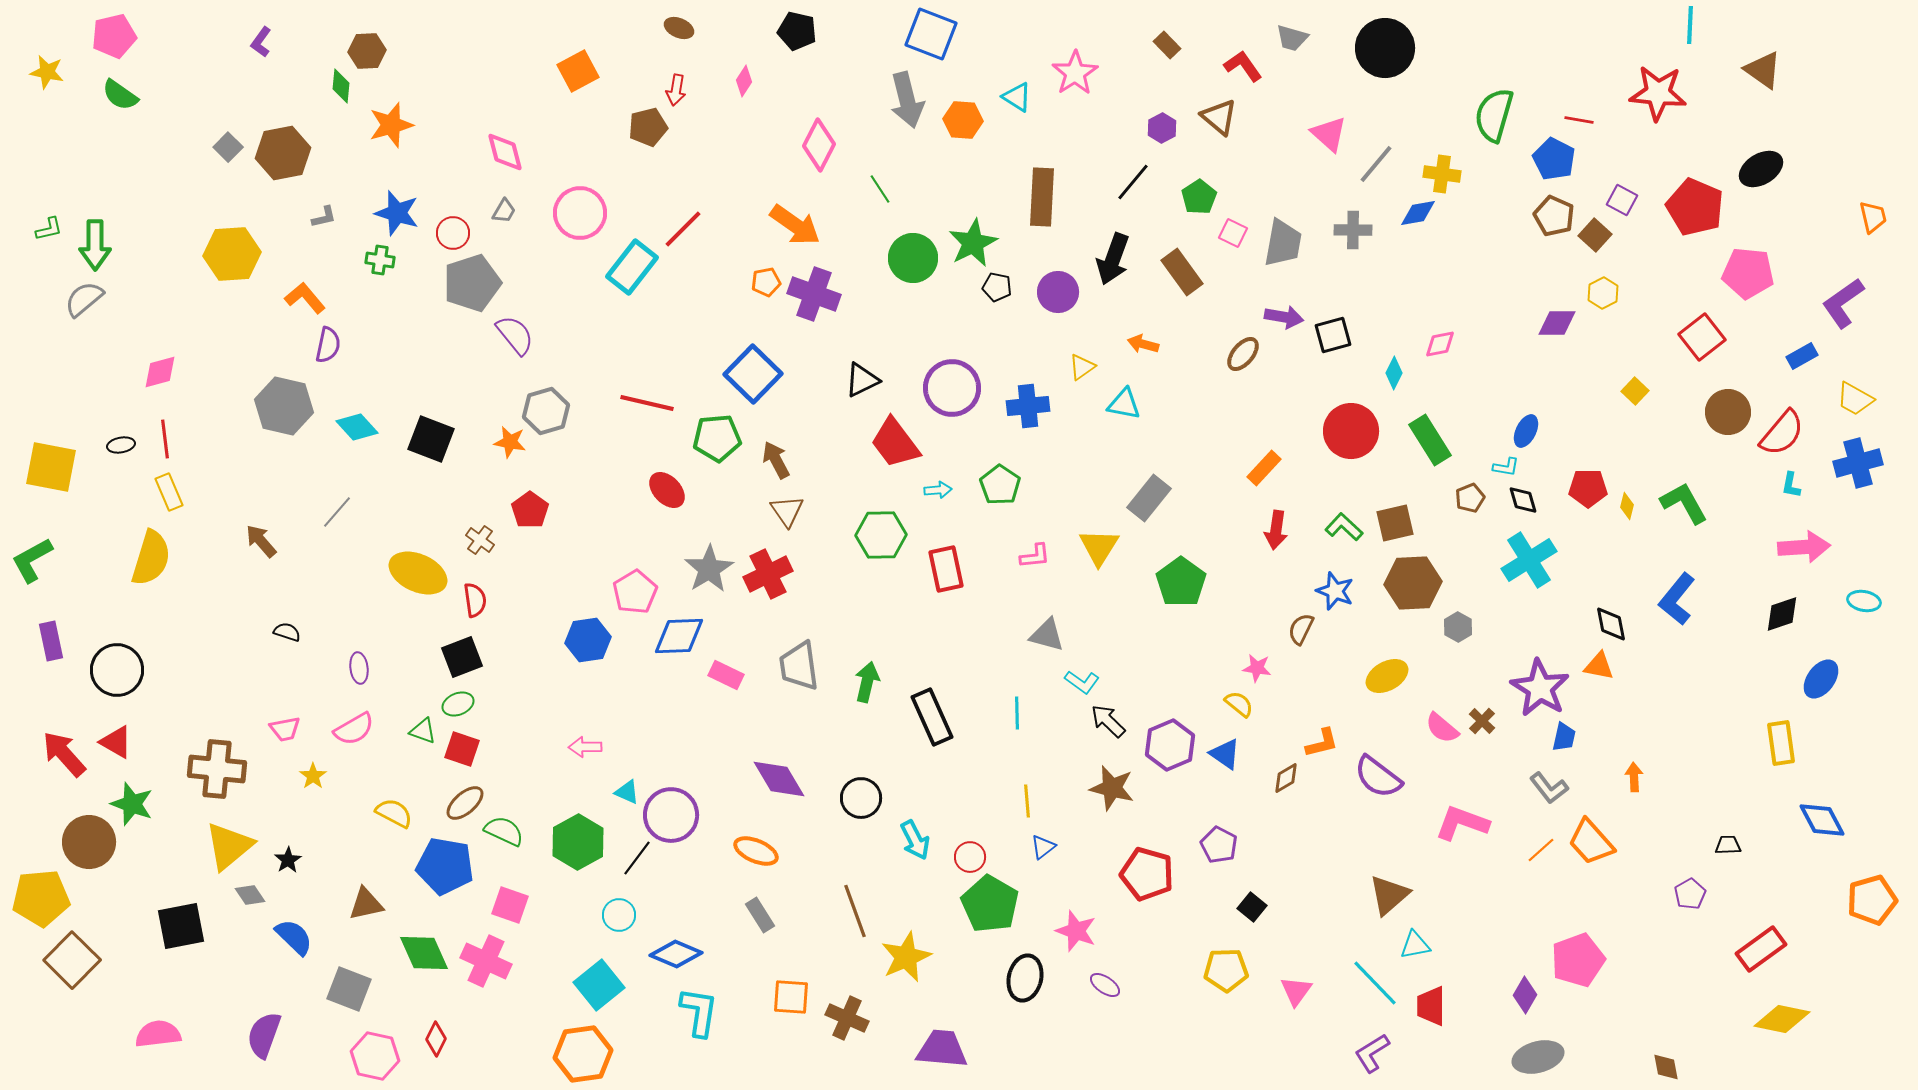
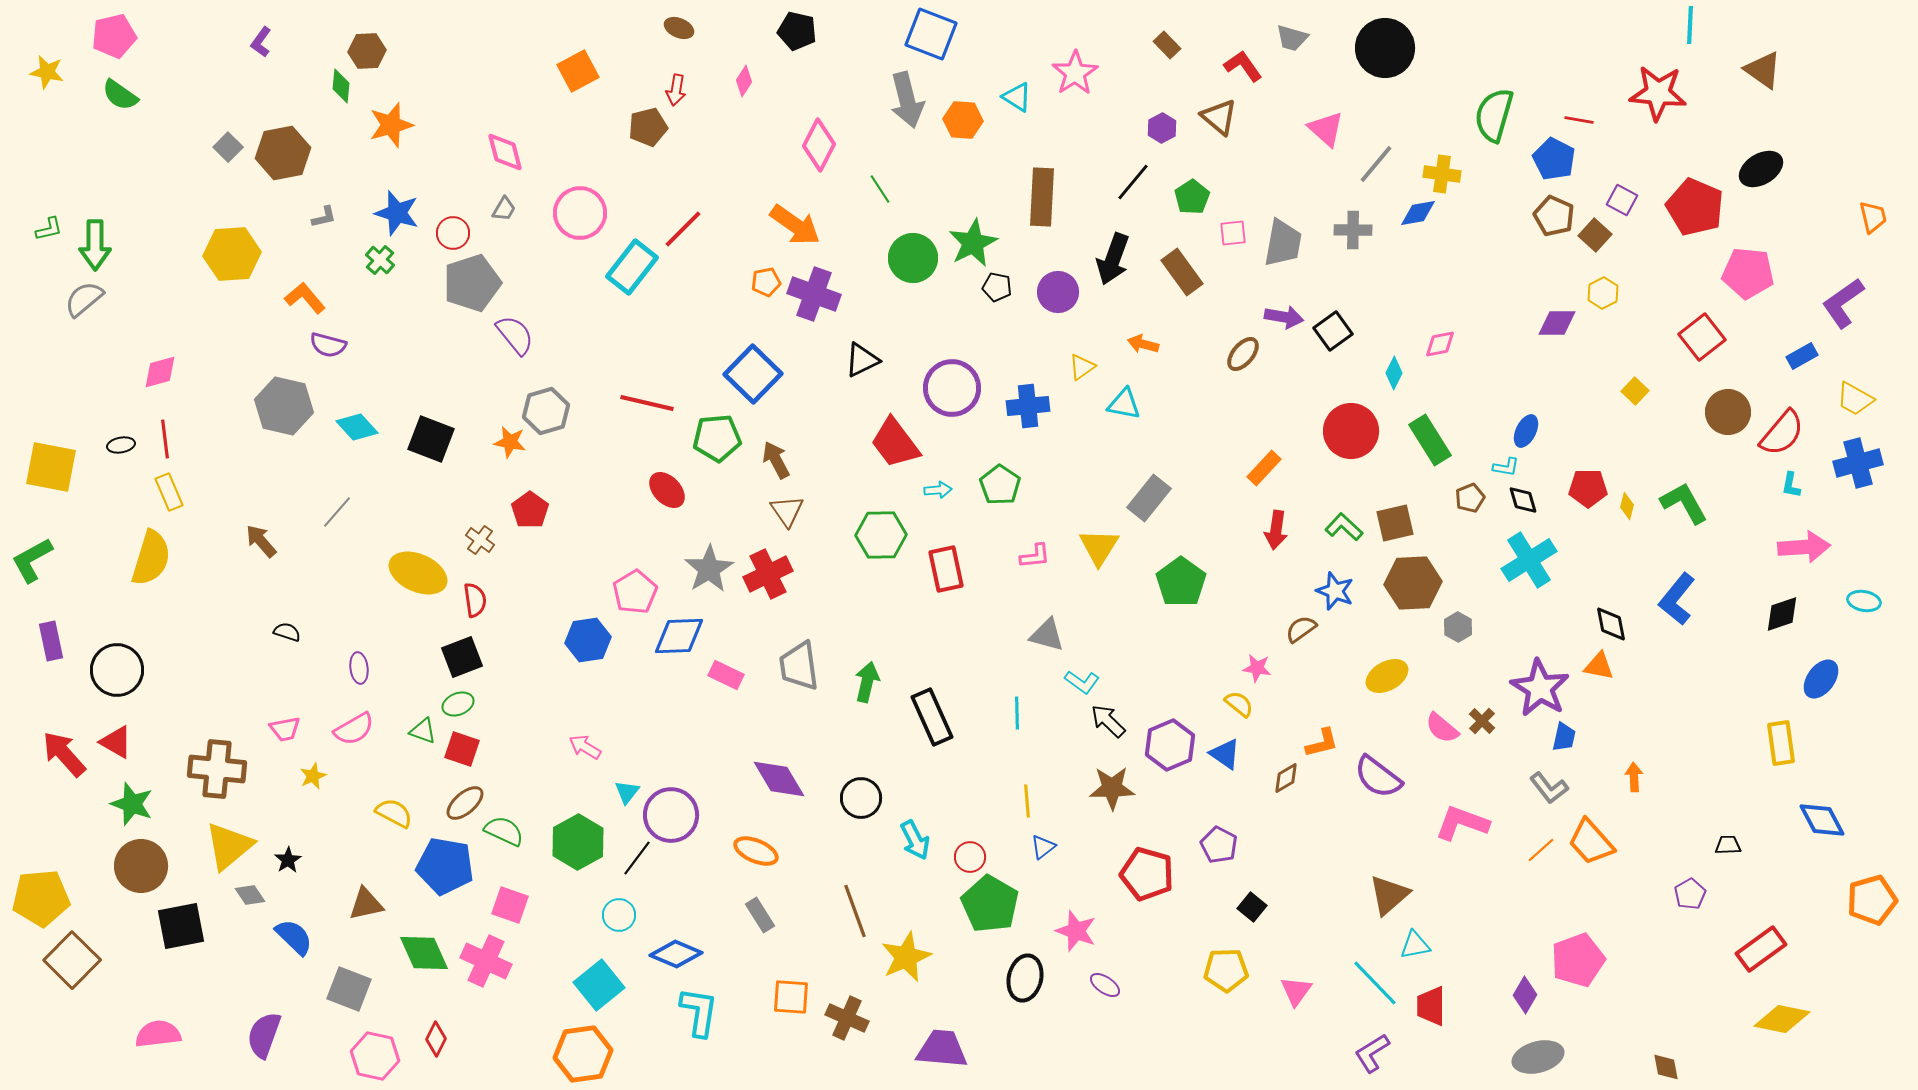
pink triangle at (1329, 134): moved 3 px left, 5 px up
green pentagon at (1199, 197): moved 7 px left
gray trapezoid at (504, 211): moved 2 px up
pink square at (1233, 233): rotated 32 degrees counterclockwise
green cross at (380, 260): rotated 32 degrees clockwise
black square at (1333, 335): moved 4 px up; rotated 21 degrees counterclockwise
purple semicircle at (328, 345): rotated 93 degrees clockwise
black triangle at (862, 380): moved 20 px up
brown semicircle at (1301, 629): rotated 28 degrees clockwise
pink arrow at (585, 747): rotated 32 degrees clockwise
yellow star at (313, 776): rotated 12 degrees clockwise
brown star at (1112, 788): rotated 15 degrees counterclockwise
cyan triangle at (627, 792): rotated 44 degrees clockwise
brown circle at (89, 842): moved 52 px right, 24 px down
